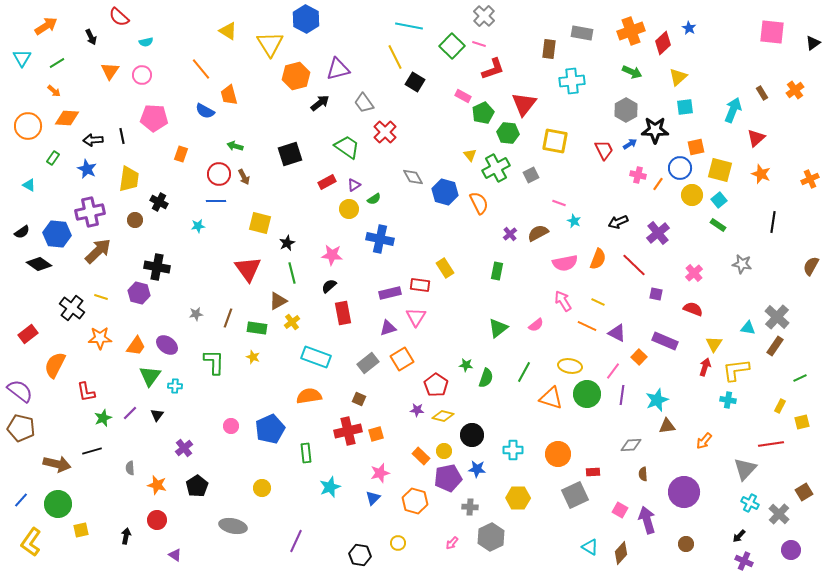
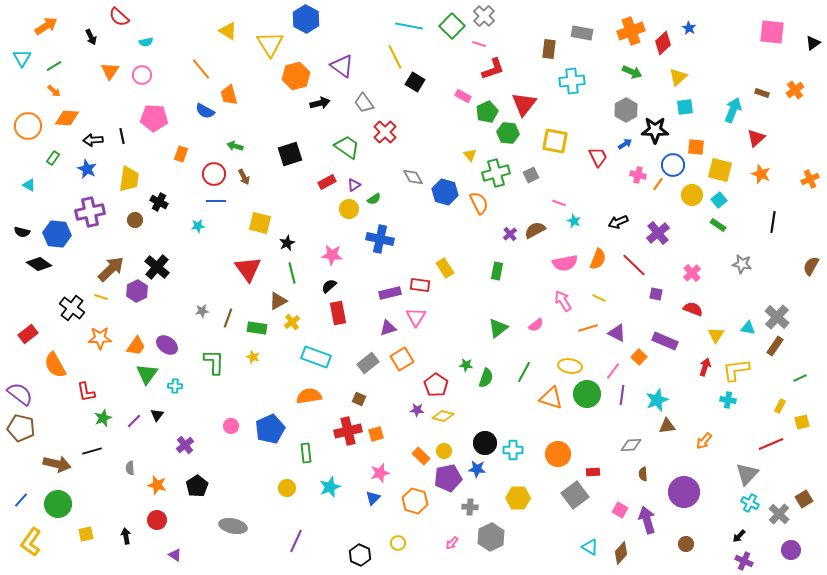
green square at (452, 46): moved 20 px up
green line at (57, 63): moved 3 px left, 3 px down
purple triangle at (338, 69): moved 4 px right, 3 px up; rotated 50 degrees clockwise
brown rectangle at (762, 93): rotated 40 degrees counterclockwise
black arrow at (320, 103): rotated 24 degrees clockwise
green pentagon at (483, 113): moved 4 px right, 1 px up
blue arrow at (630, 144): moved 5 px left
orange square at (696, 147): rotated 18 degrees clockwise
red trapezoid at (604, 150): moved 6 px left, 7 px down
green cross at (496, 168): moved 5 px down; rotated 12 degrees clockwise
blue circle at (680, 168): moved 7 px left, 3 px up
red circle at (219, 174): moved 5 px left
black semicircle at (22, 232): rotated 49 degrees clockwise
brown semicircle at (538, 233): moved 3 px left, 3 px up
brown arrow at (98, 251): moved 13 px right, 18 px down
black cross at (157, 267): rotated 30 degrees clockwise
pink cross at (694, 273): moved 2 px left
purple hexagon at (139, 293): moved 2 px left, 2 px up; rotated 20 degrees clockwise
yellow line at (598, 302): moved 1 px right, 4 px up
red rectangle at (343, 313): moved 5 px left
gray star at (196, 314): moved 6 px right, 3 px up
orange line at (587, 326): moved 1 px right, 2 px down; rotated 42 degrees counterclockwise
yellow triangle at (714, 344): moved 2 px right, 9 px up
orange semicircle at (55, 365): rotated 56 degrees counterclockwise
green triangle at (150, 376): moved 3 px left, 2 px up
purple semicircle at (20, 391): moved 3 px down
purple line at (130, 413): moved 4 px right, 8 px down
black circle at (472, 435): moved 13 px right, 8 px down
red line at (771, 444): rotated 15 degrees counterclockwise
purple cross at (184, 448): moved 1 px right, 3 px up
gray triangle at (745, 469): moved 2 px right, 5 px down
yellow circle at (262, 488): moved 25 px right
brown square at (804, 492): moved 7 px down
gray square at (575, 495): rotated 12 degrees counterclockwise
yellow square at (81, 530): moved 5 px right, 4 px down
black arrow at (126, 536): rotated 21 degrees counterclockwise
black hexagon at (360, 555): rotated 15 degrees clockwise
